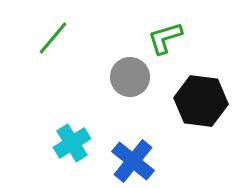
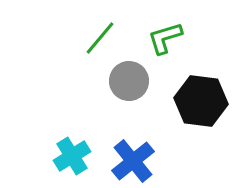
green line: moved 47 px right
gray circle: moved 1 px left, 4 px down
cyan cross: moved 13 px down
blue cross: rotated 12 degrees clockwise
